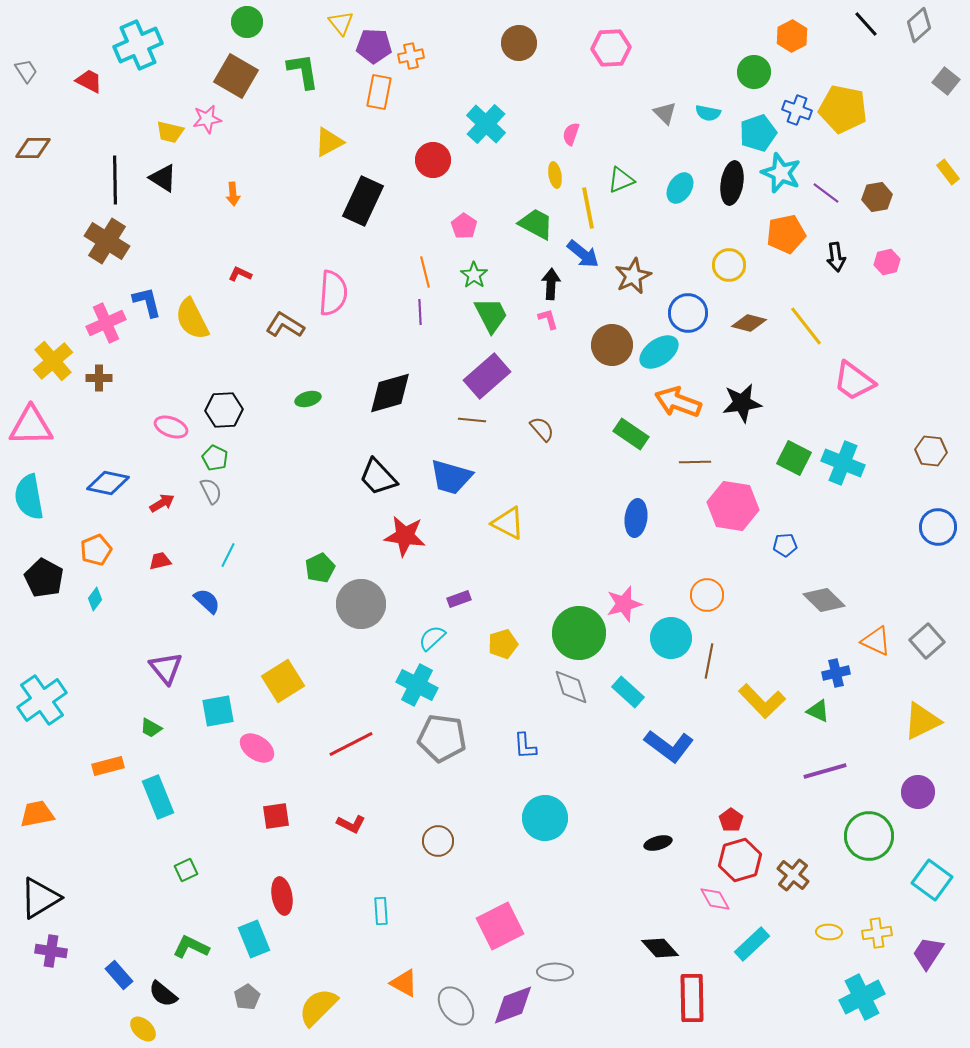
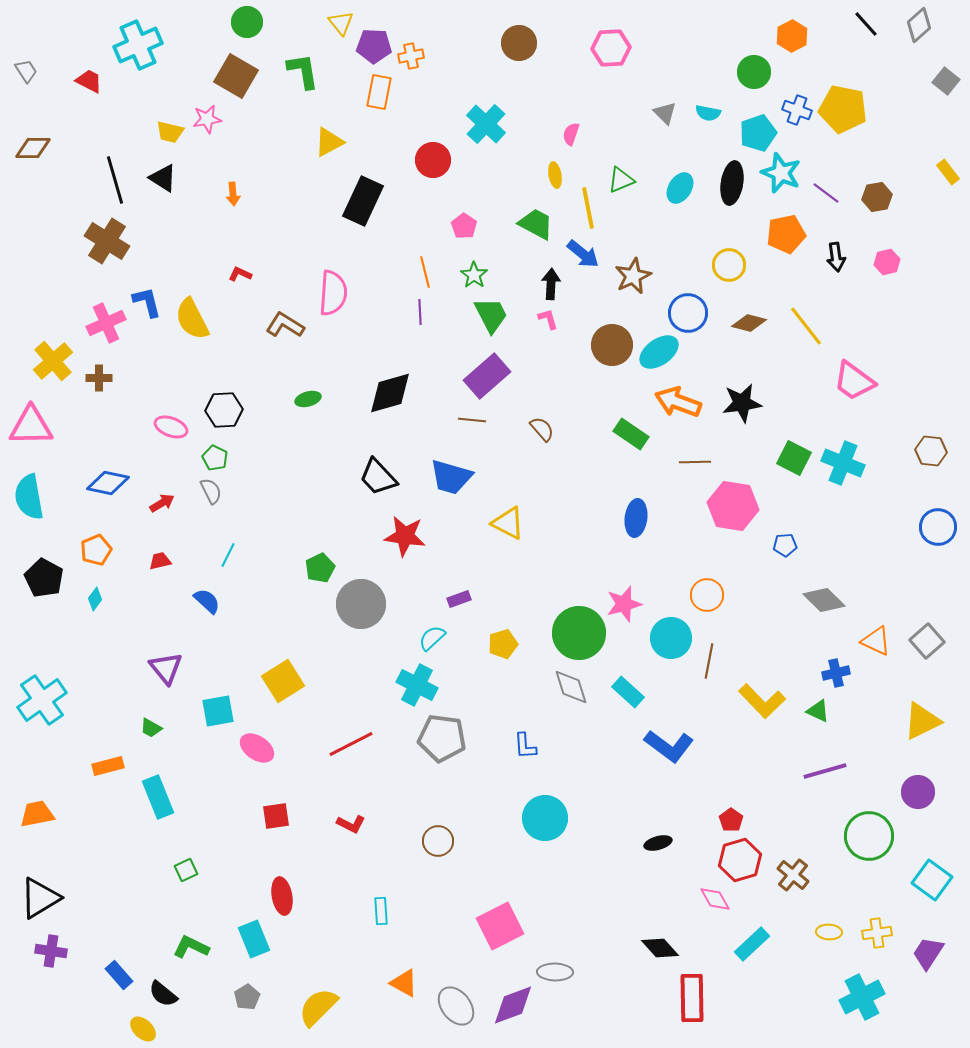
black line at (115, 180): rotated 15 degrees counterclockwise
